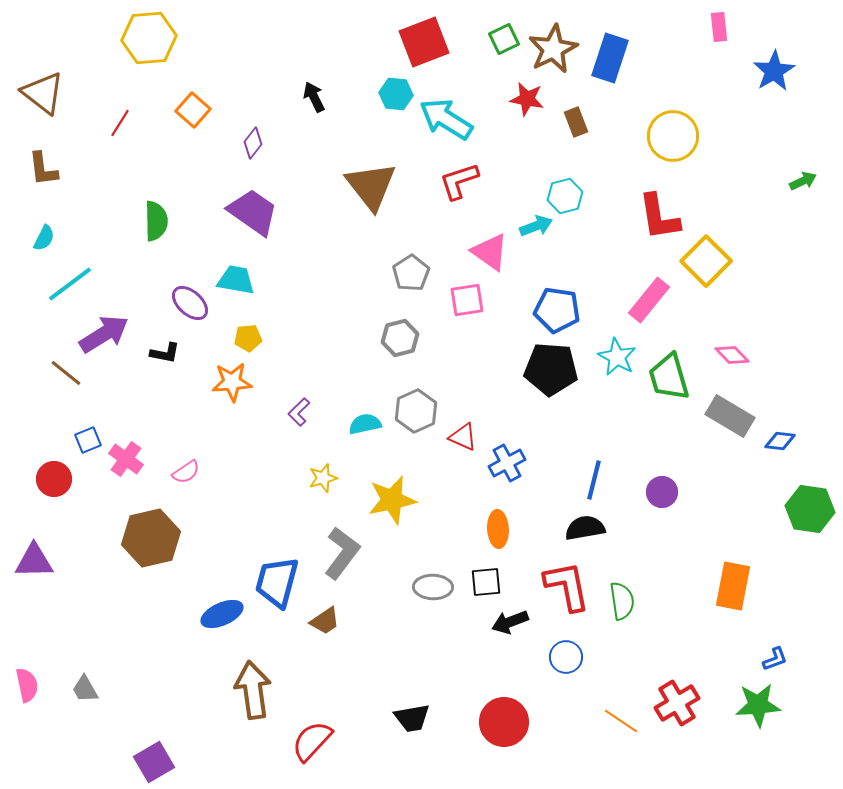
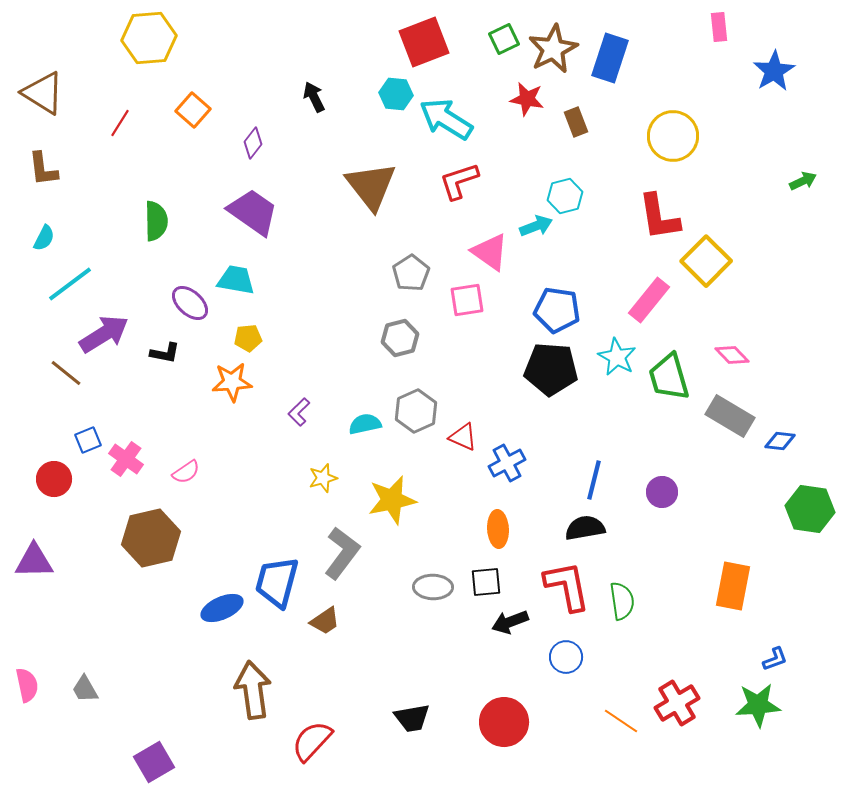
brown triangle at (43, 93): rotated 6 degrees counterclockwise
blue ellipse at (222, 614): moved 6 px up
